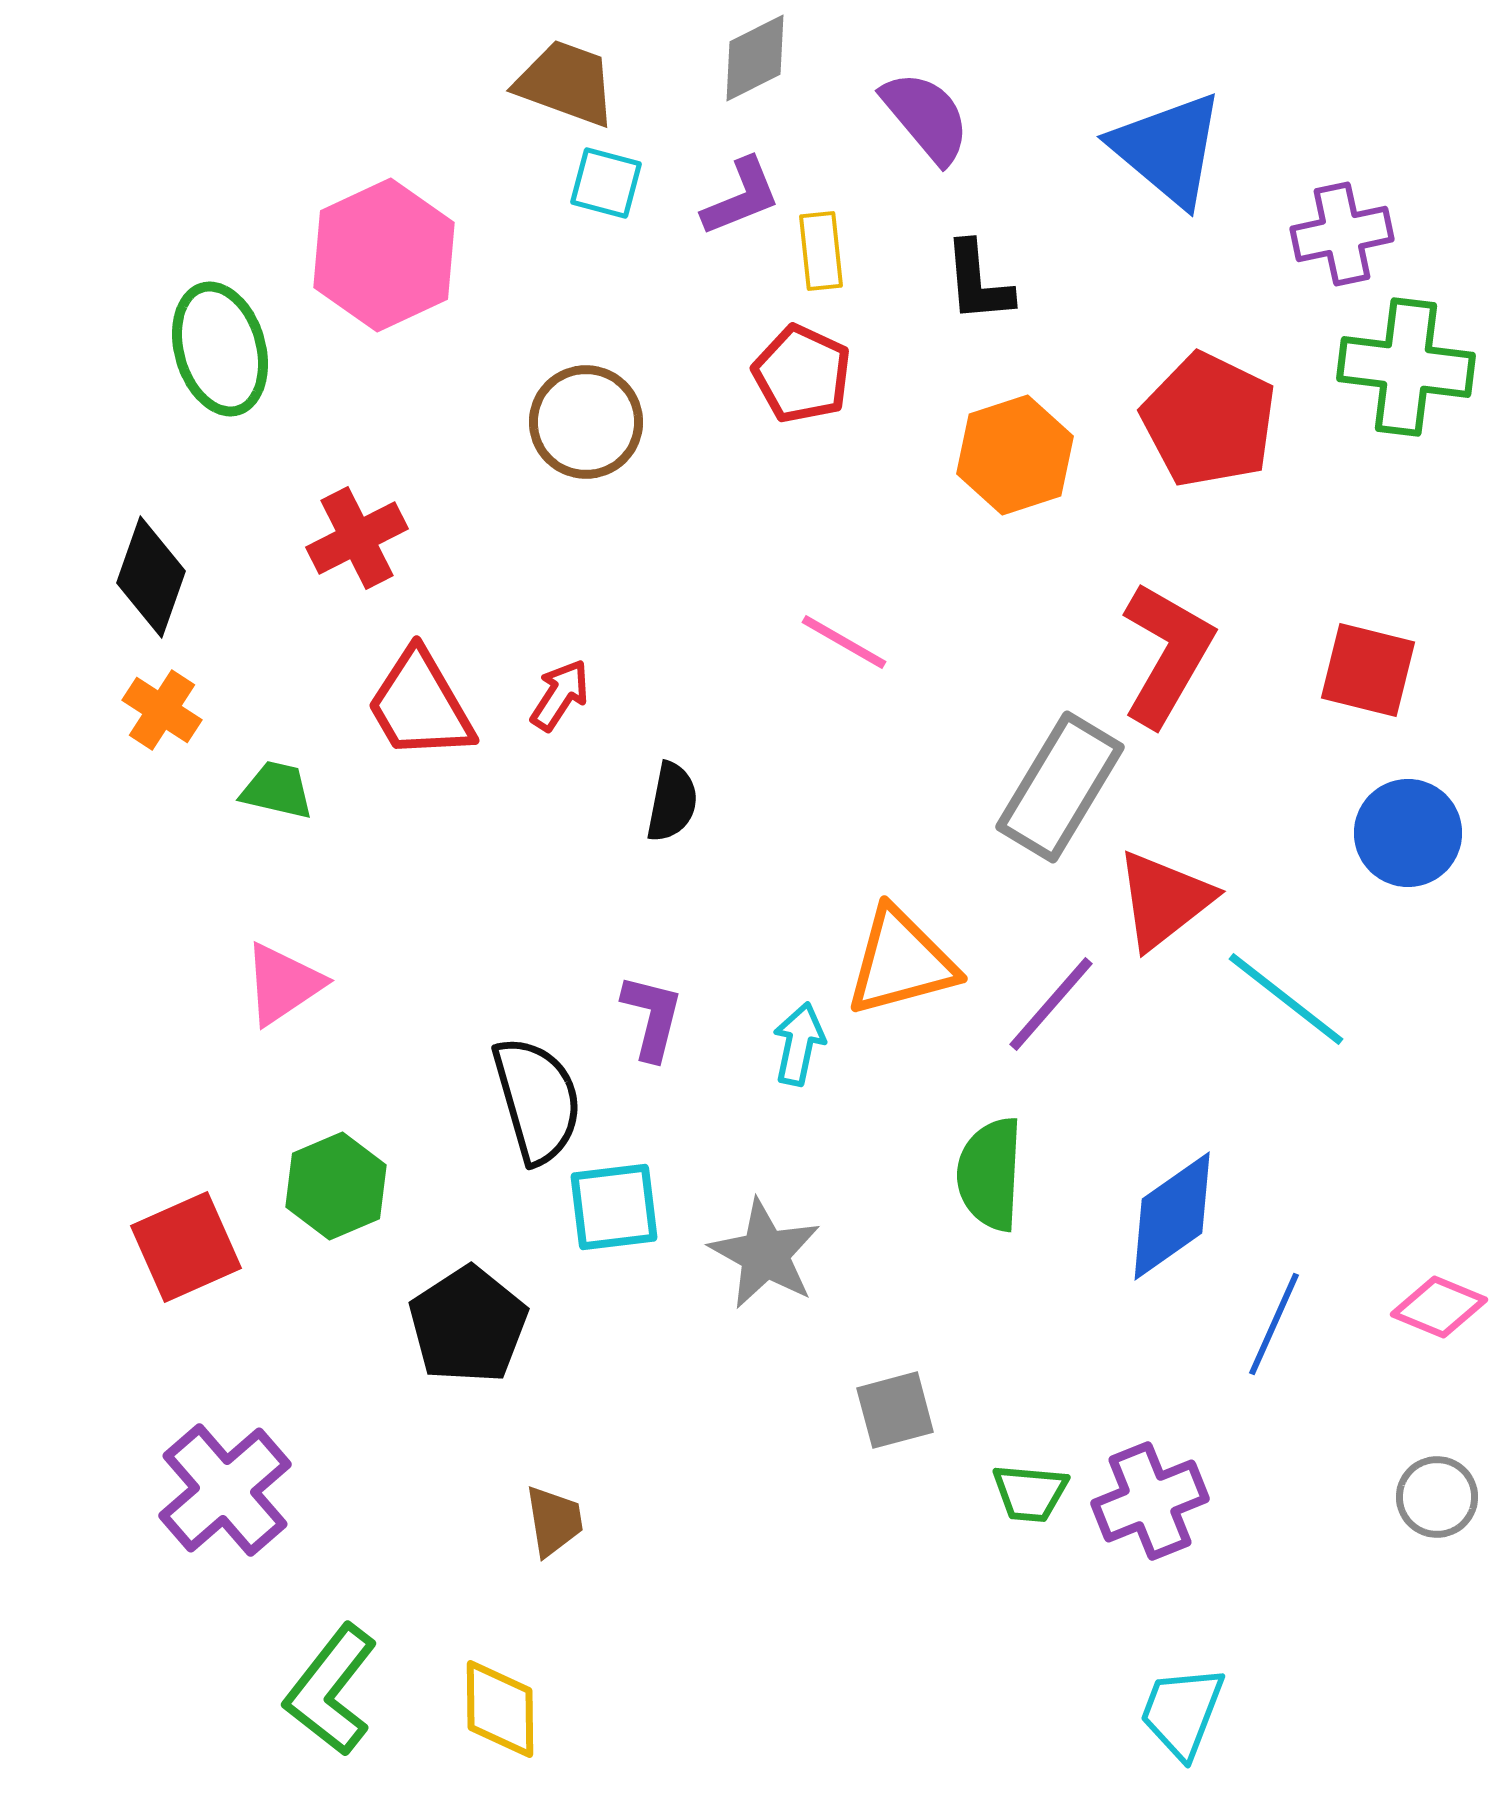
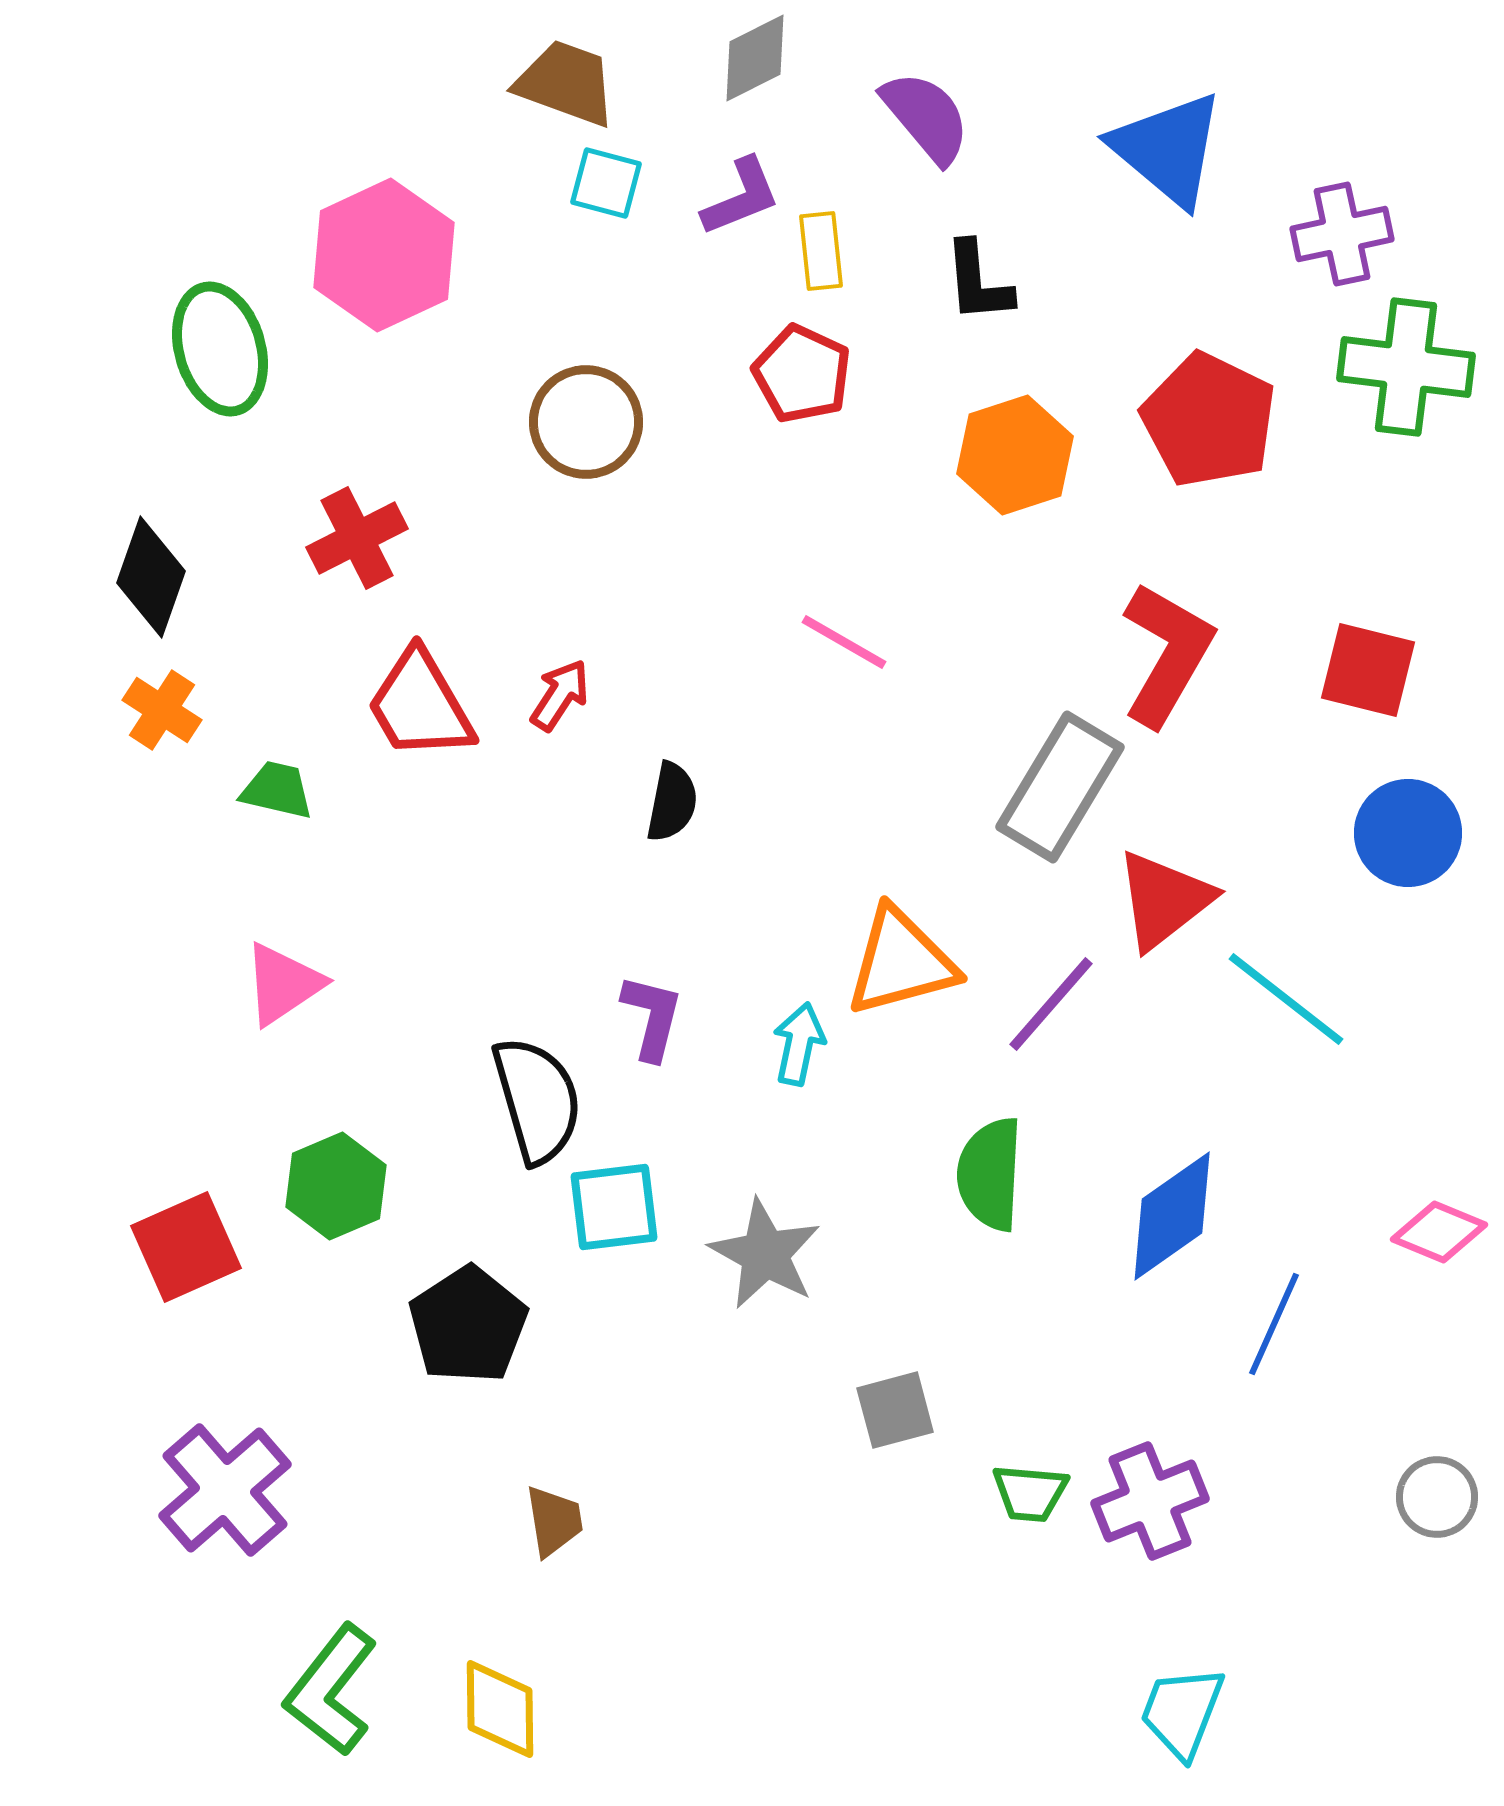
pink diamond at (1439, 1307): moved 75 px up
